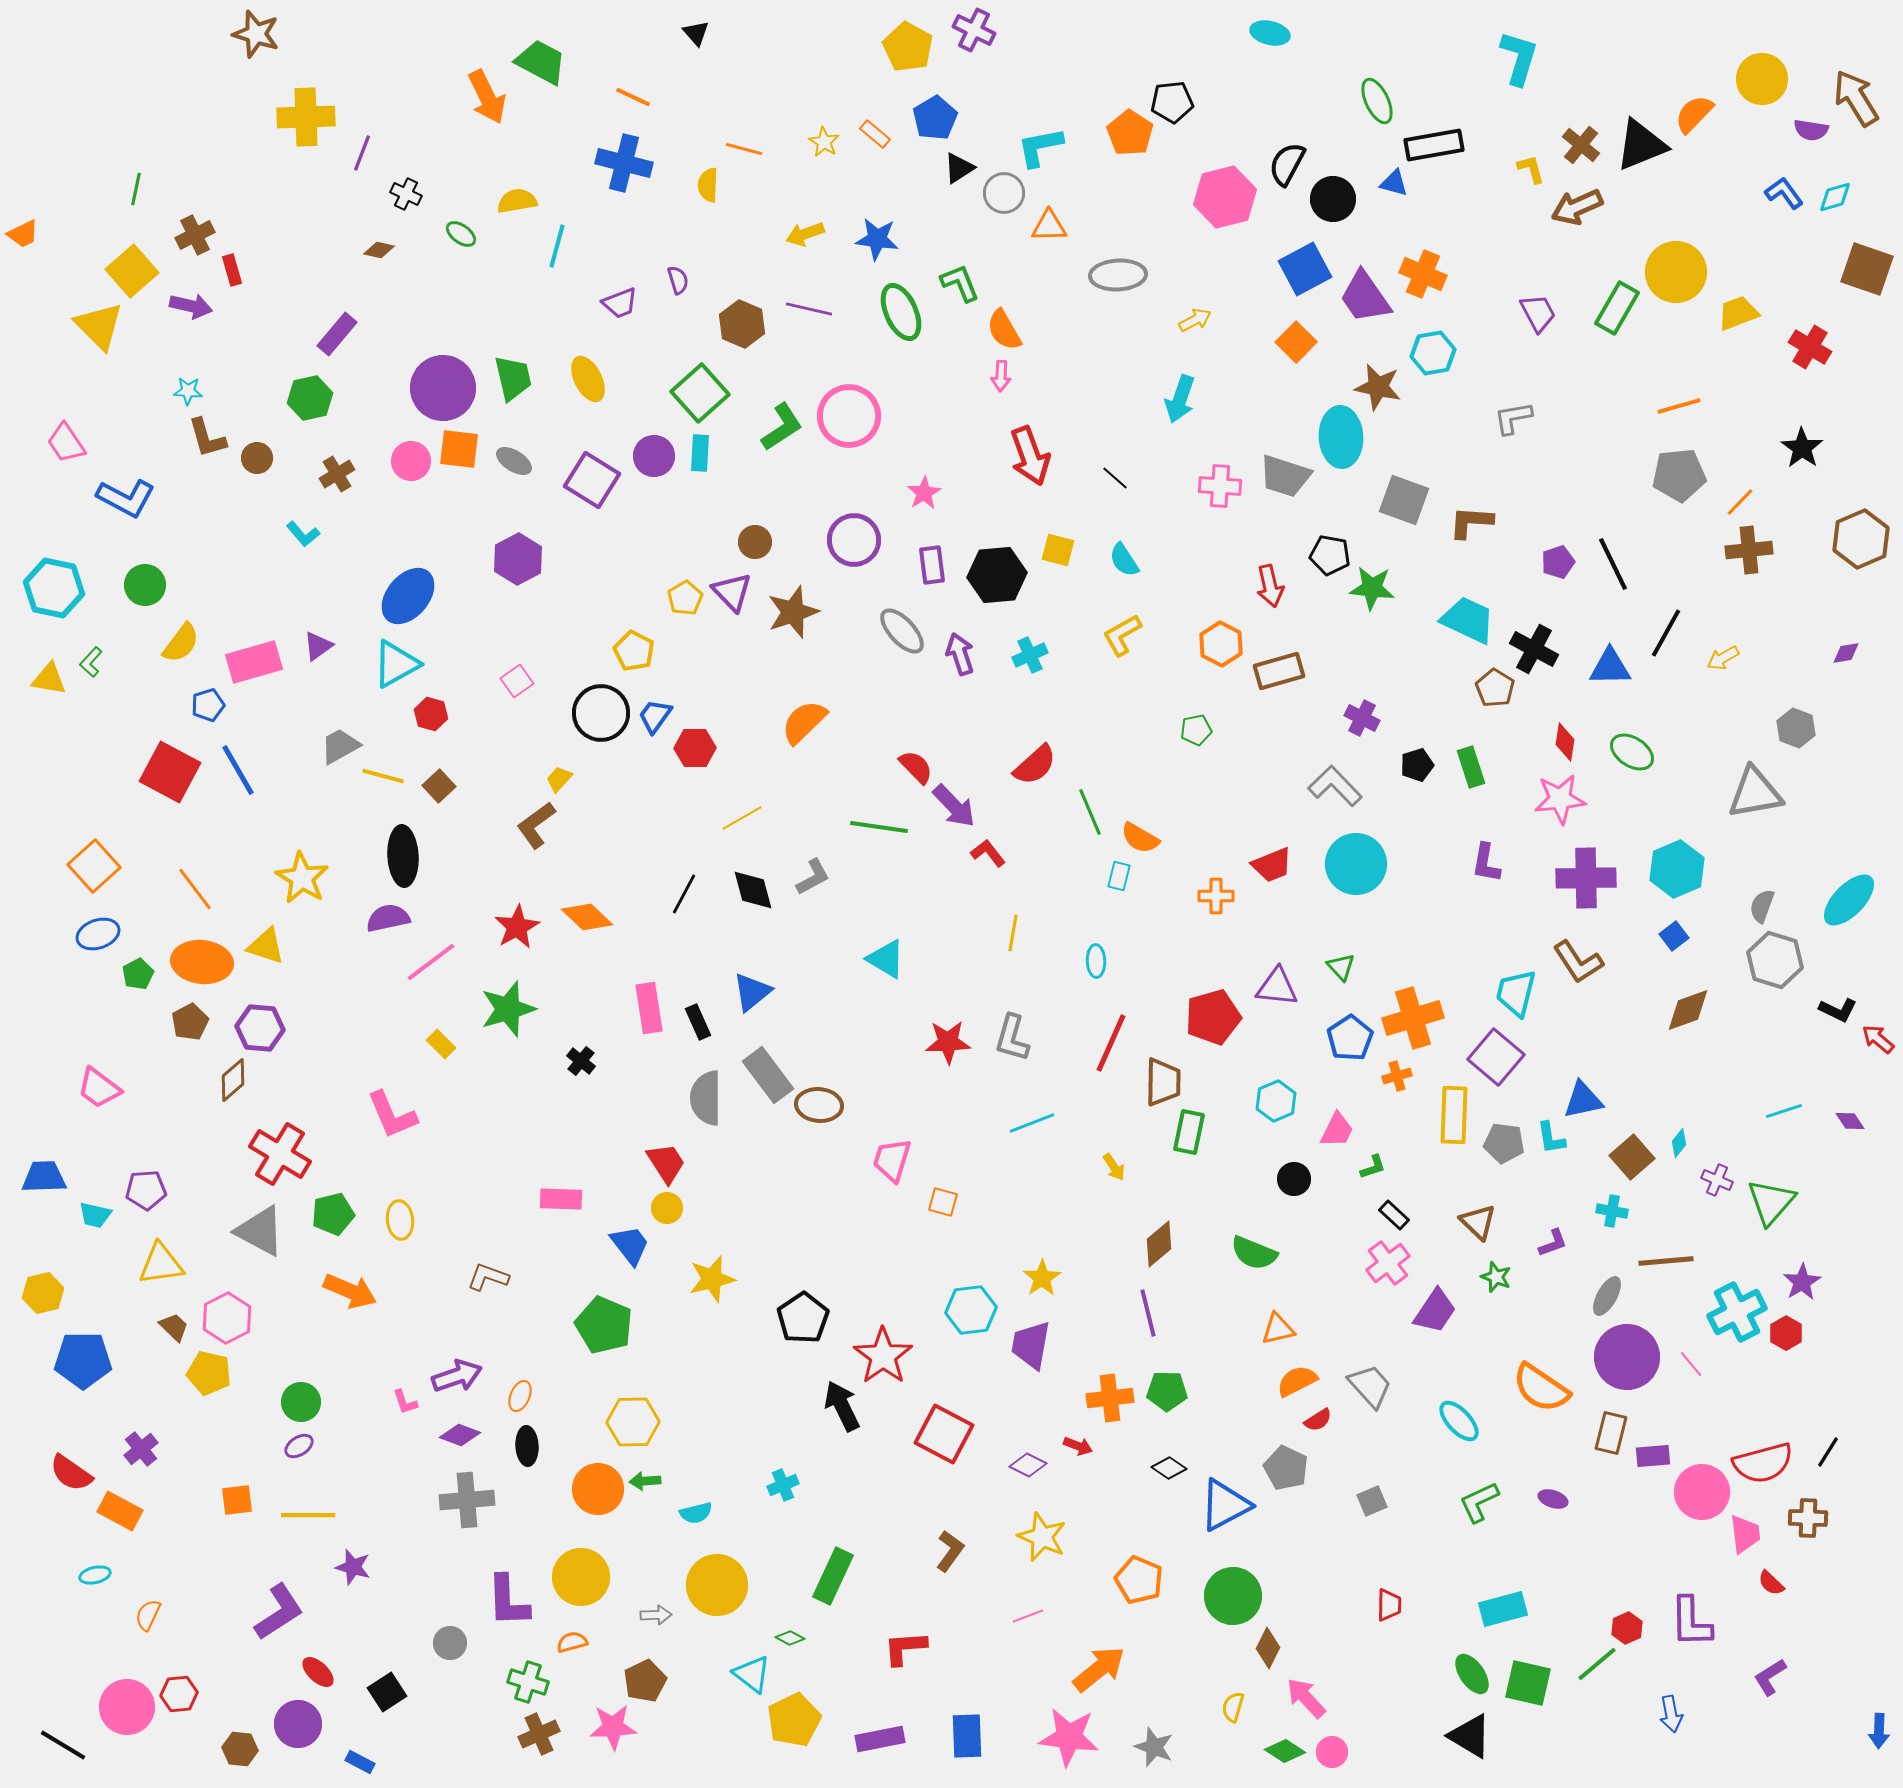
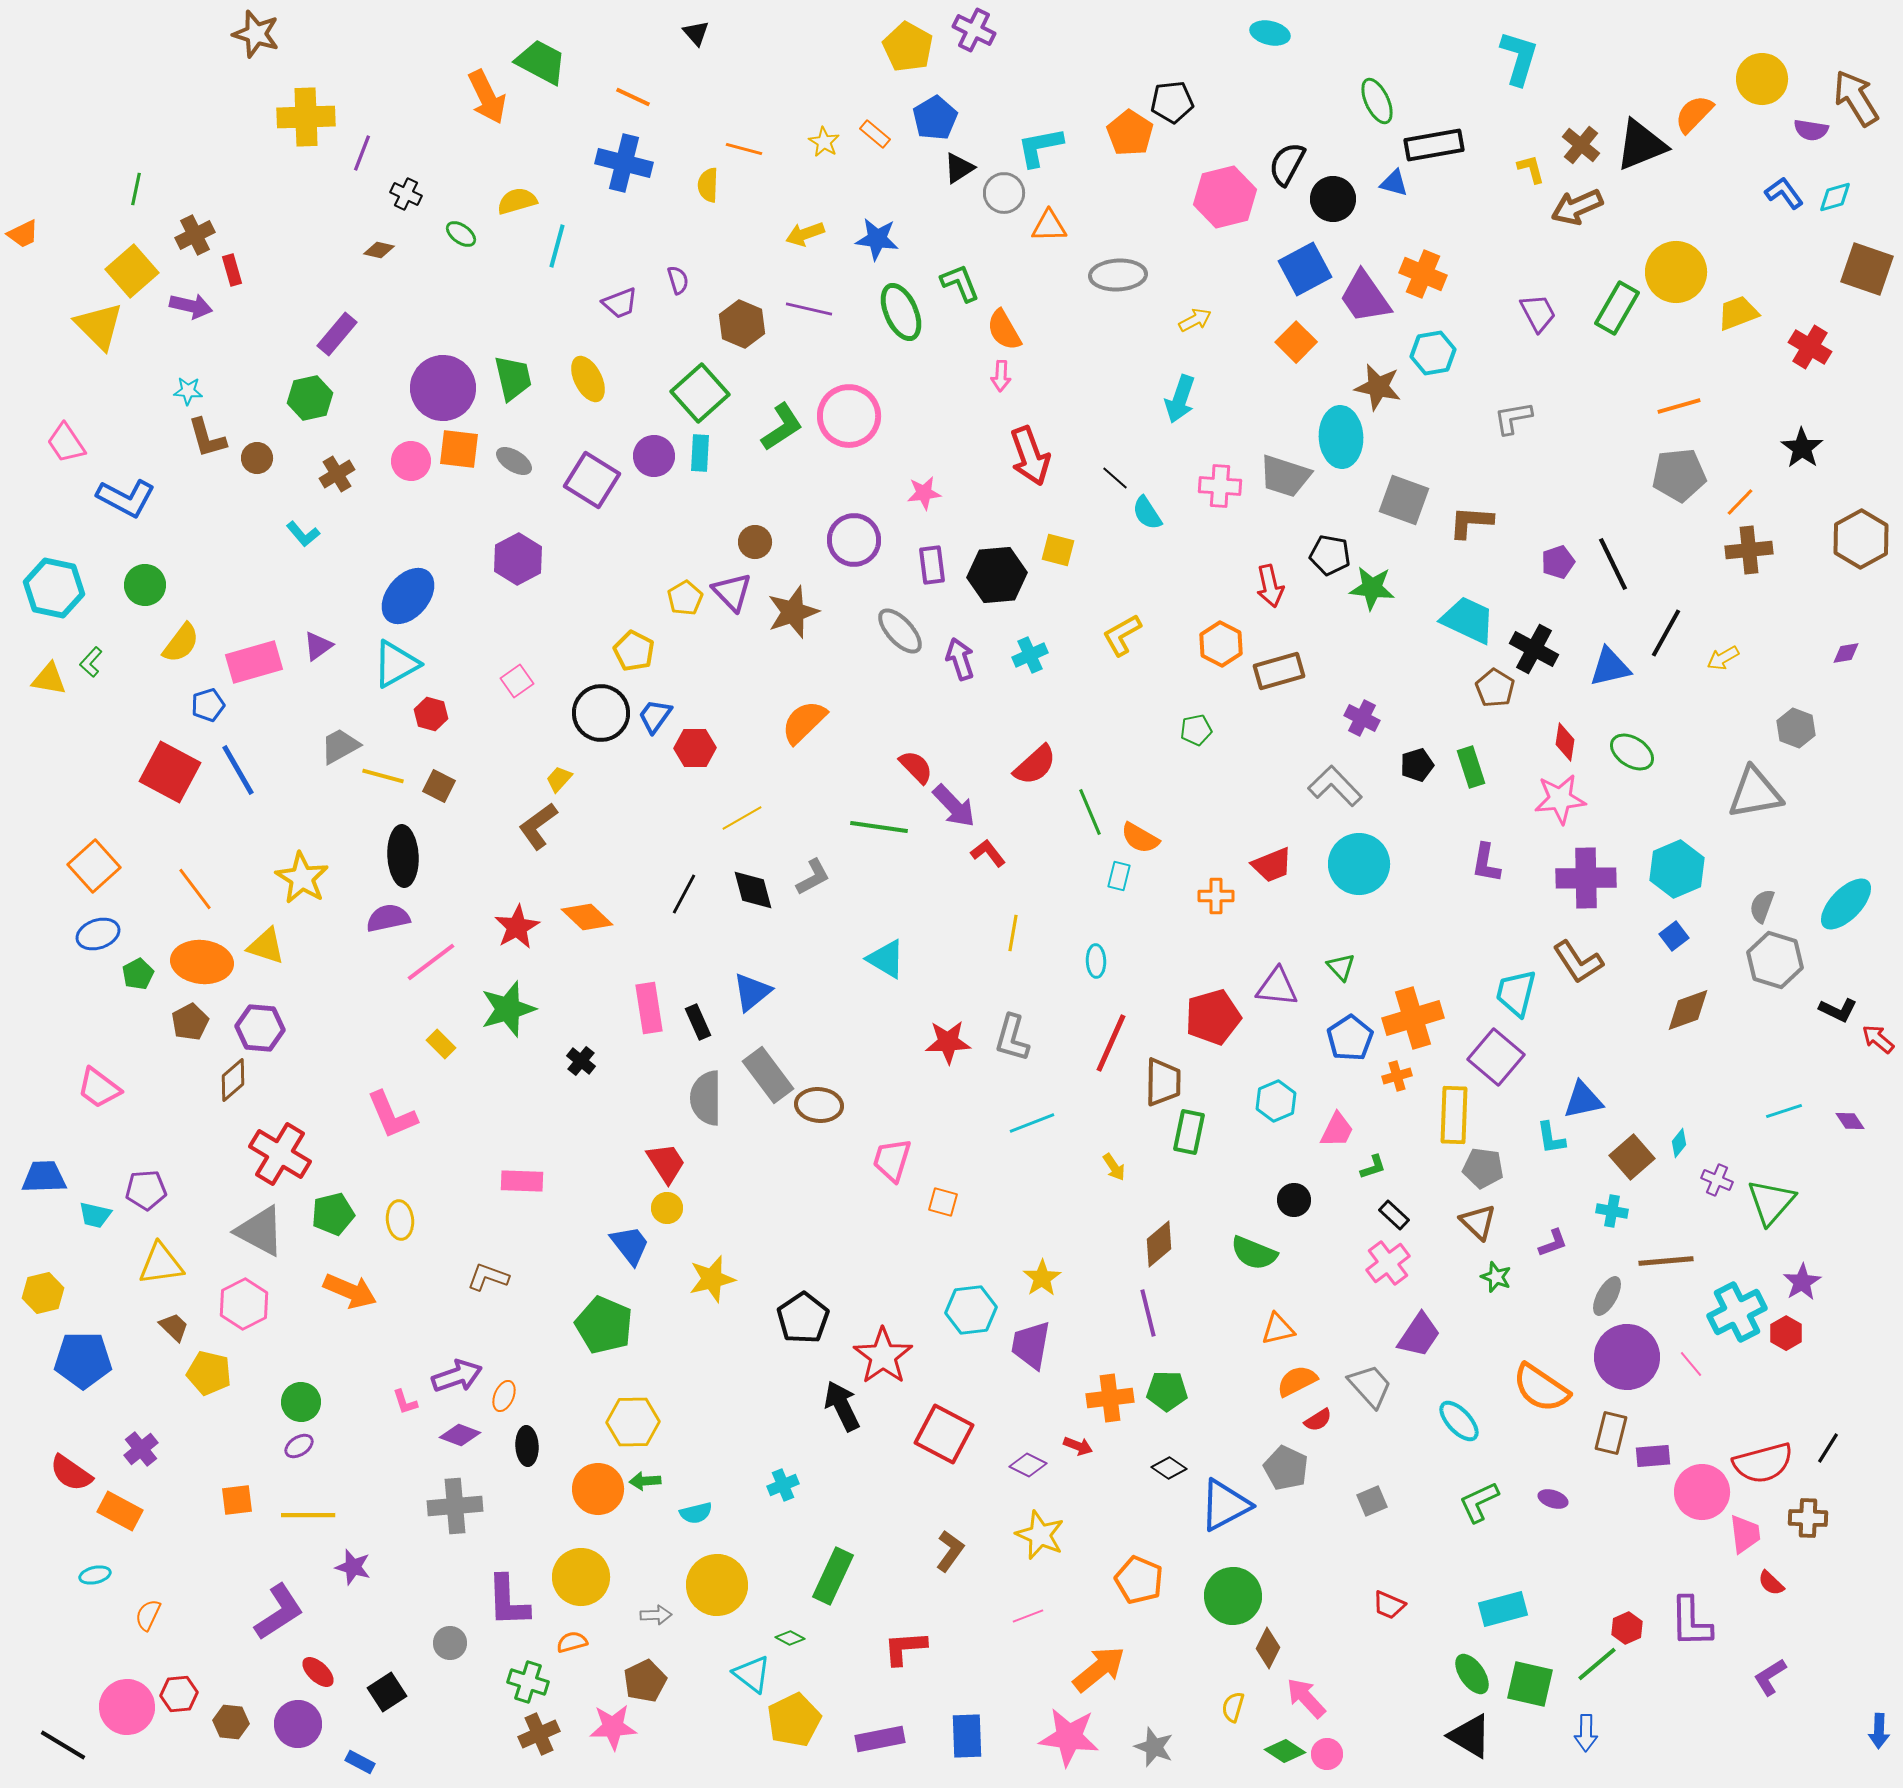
yellow semicircle at (517, 201): rotated 6 degrees counterclockwise
pink star at (924, 493): rotated 24 degrees clockwise
brown hexagon at (1861, 539): rotated 6 degrees counterclockwise
cyan semicircle at (1124, 560): moved 23 px right, 47 px up
gray ellipse at (902, 631): moved 2 px left
purple arrow at (960, 654): moved 5 px down
blue triangle at (1610, 667): rotated 12 degrees counterclockwise
brown square at (439, 786): rotated 20 degrees counterclockwise
brown L-shape at (536, 825): moved 2 px right, 1 px down
cyan circle at (1356, 864): moved 3 px right
cyan ellipse at (1849, 900): moved 3 px left, 4 px down
gray pentagon at (1504, 1143): moved 21 px left, 25 px down
black circle at (1294, 1179): moved 21 px down
pink rectangle at (561, 1199): moved 39 px left, 18 px up
purple trapezoid at (1435, 1311): moved 16 px left, 24 px down
pink hexagon at (227, 1318): moved 17 px right, 14 px up
orange ellipse at (520, 1396): moved 16 px left
black line at (1828, 1452): moved 4 px up
gray cross at (467, 1500): moved 12 px left, 6 px down
yellow star at (1042, 1537): moved 2 px left, 2 px up
red trapezoid at (1389, 1605): rotated 112 degrees clockwise
green square at (1528, 1683): moved 2 px right, 1 px down
blue arrow at (1671, 1714): moved 85 px left, 19 px down; rotated 12 degrees clockwise
brown hexagon at (240, 1749): moved 9 px left, 27 px up
pink circle at (1332, 1752): moved 5 px left, 2 px down
